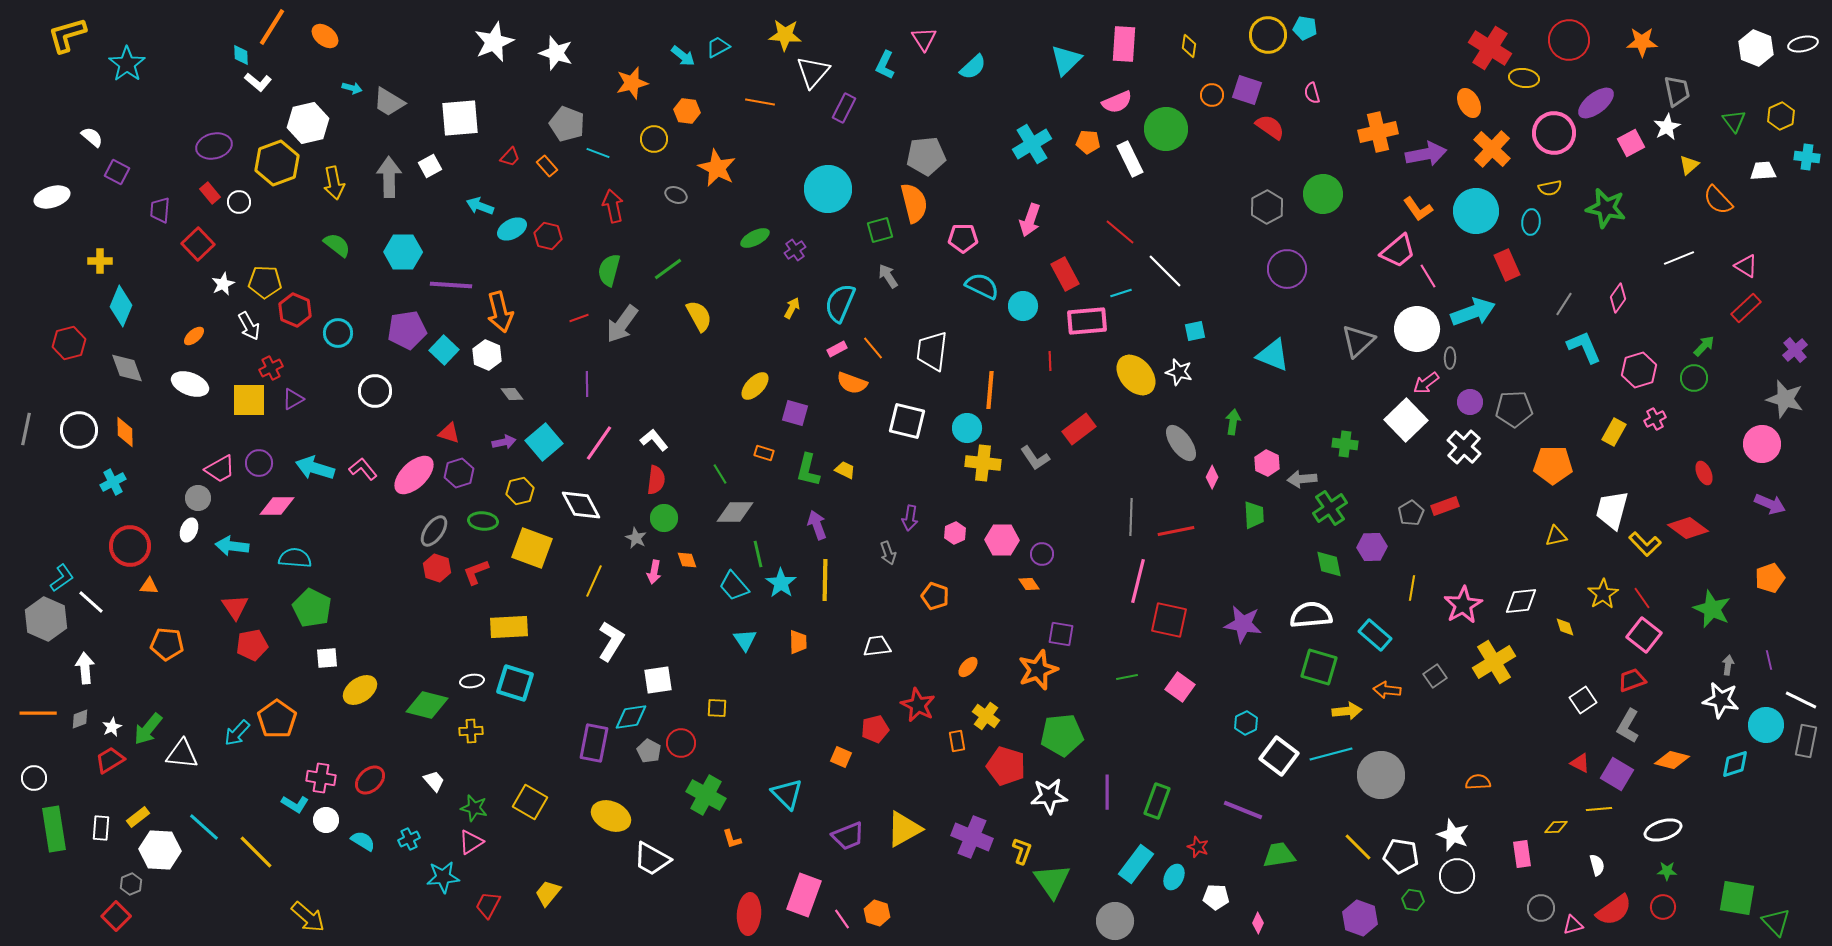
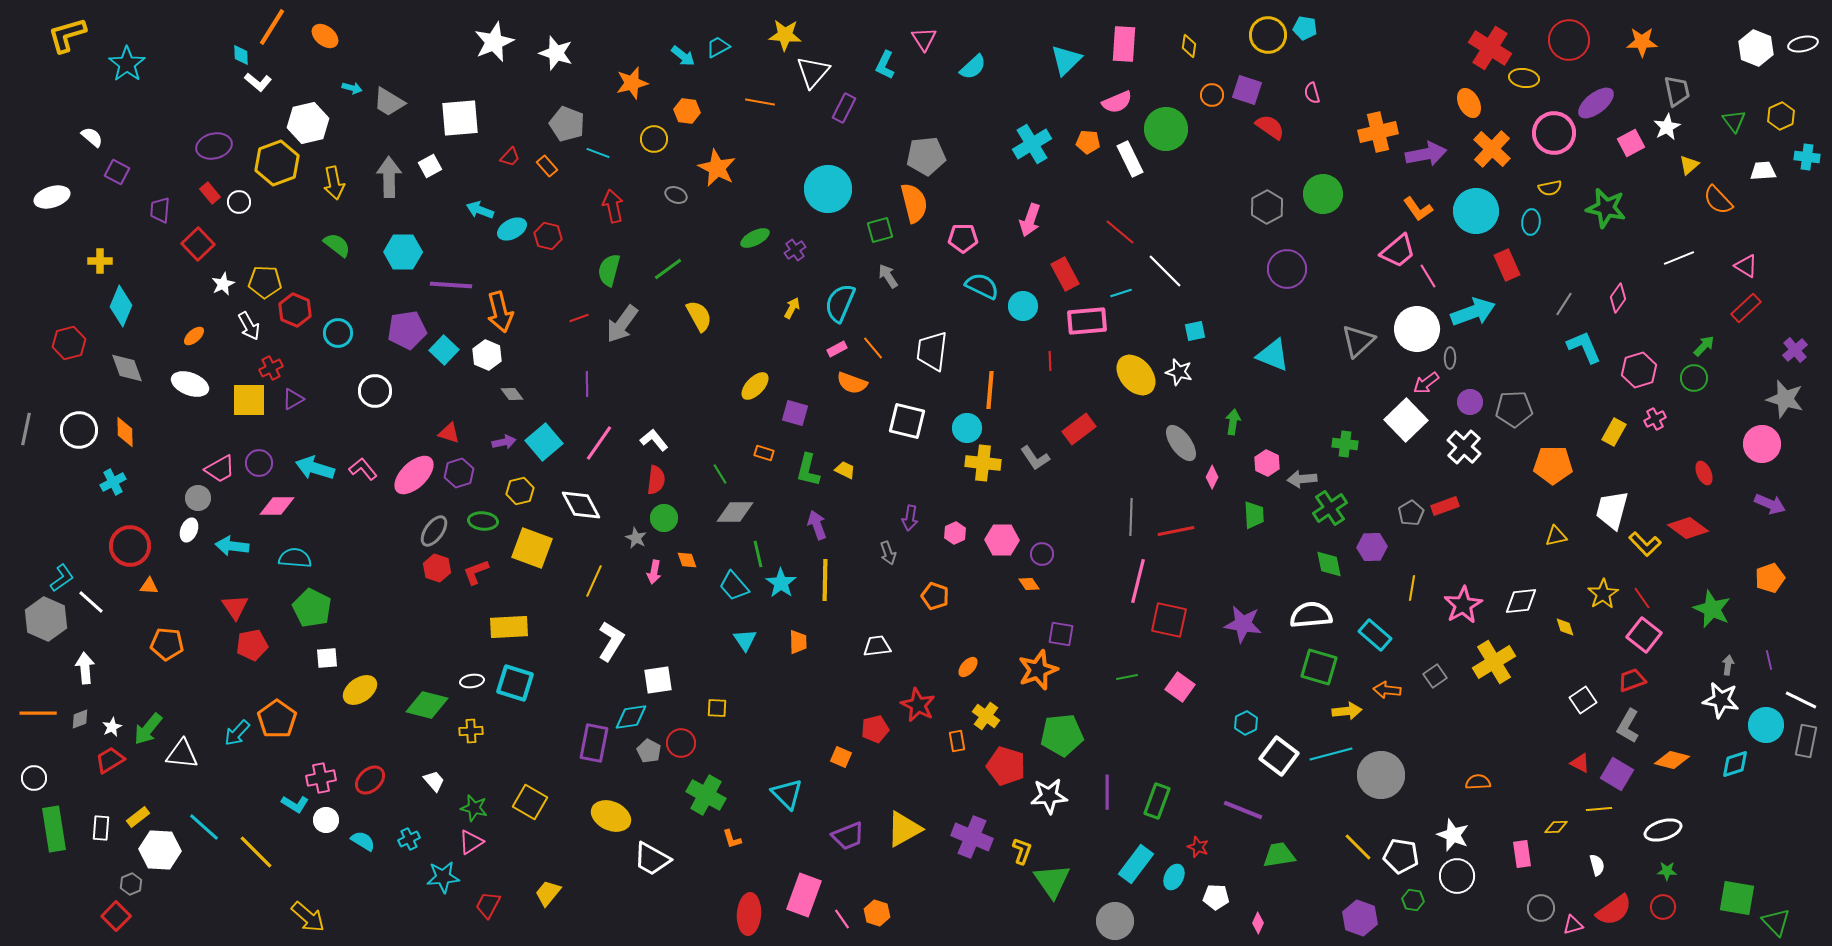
cyan arrow at (480, 206): moved 4 px down
pink cross at (321, 778): rotated 20 degrees counterclockwise
